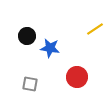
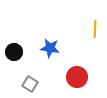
yellow line: rotated 54 degrees counterclockwise
black circle: moved 13 px left, 16 px down
gray square: rotated 21 degrees clockwise
